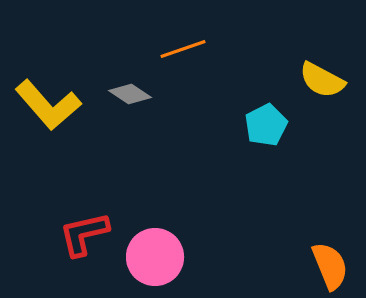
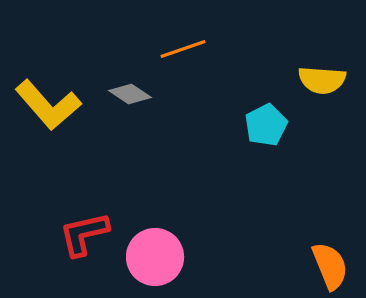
yellow semicircle: rotated 24 degrees counterclockwise
